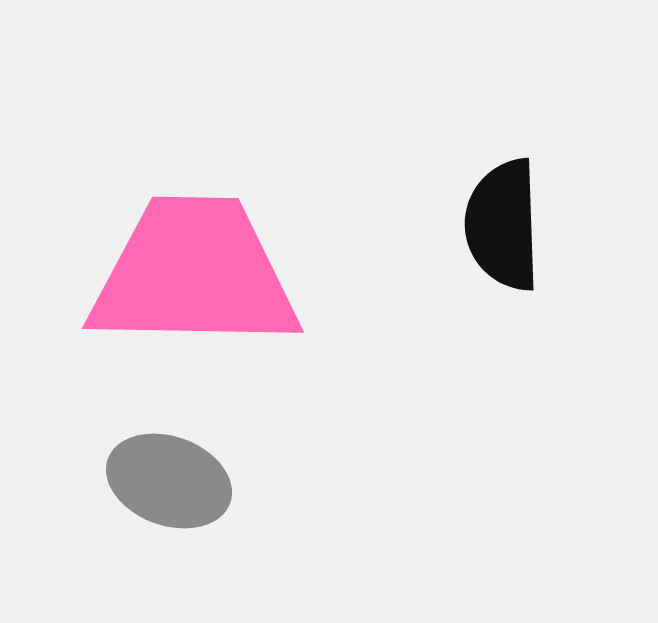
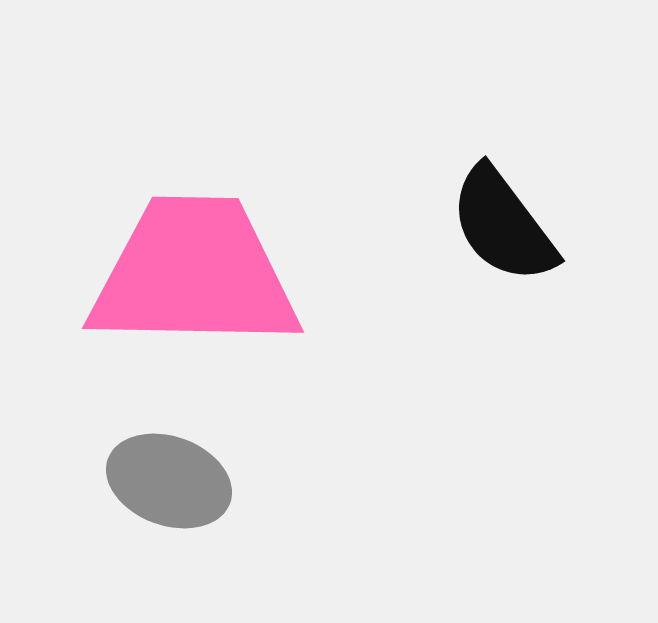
black semicircle: rotated 35 degrees counterclockwise
